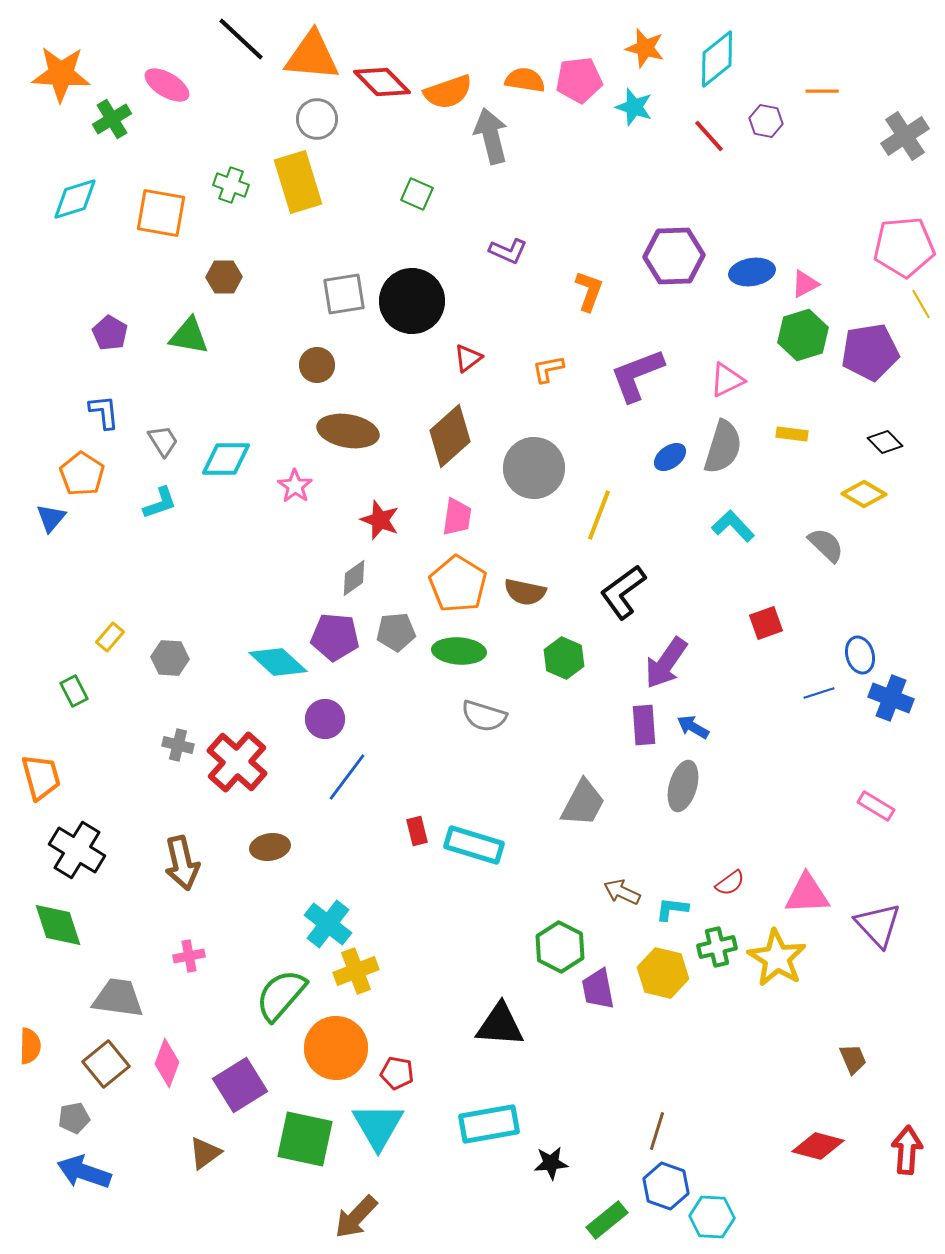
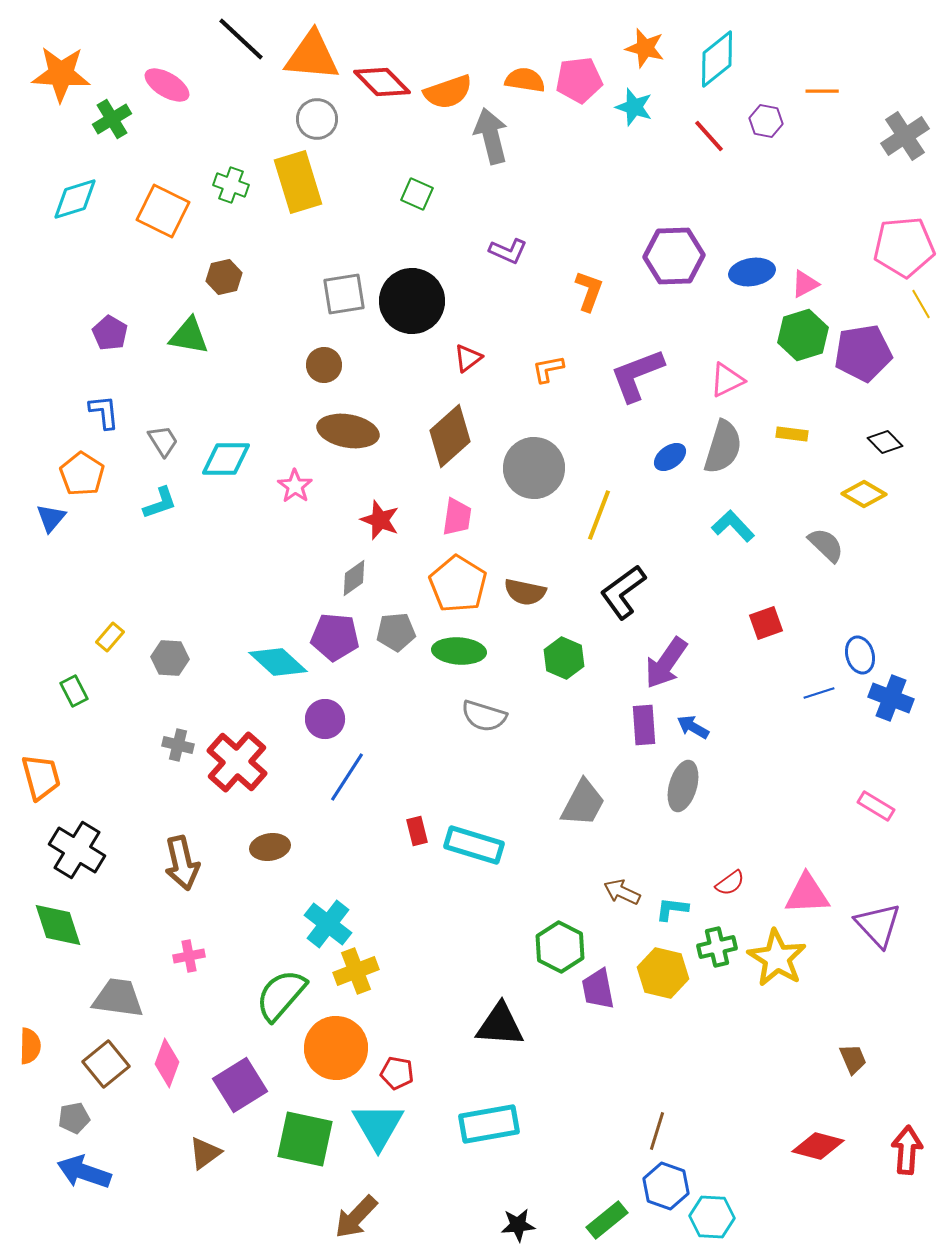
orange square at (161, 213): moved 2 px right, 2 px up; rotated 16 degrees clockwise
brown hexagon at (224, 277): rotated 12 degrees counterclockwise
purple pentagon at (870, 352): moved 7 px left, 1 px down
brown circle at (317, 365): moved 7 px right
blue line at (347, 777): rotated 4 degrees counterclockwise
black star at (551, 1163): moved 33 px left, 62 px down
